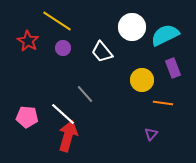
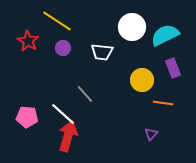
white trapezoid: rotated 45 degrees counterclockwise
